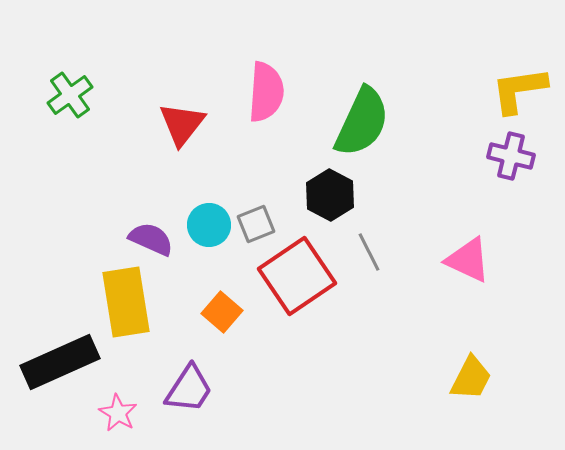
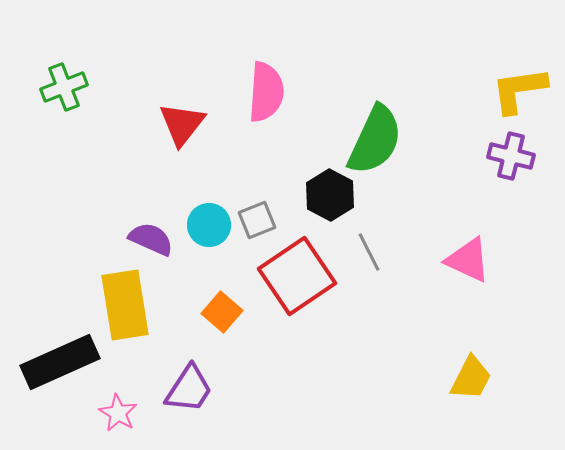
green cross: moved 6 px left, 8 px up; rotated 15 degrees clockwise
green semicircle: moved 13 px right, 18 px down
gray square: moved 1 px right, 4 px up
yellow rectangle: moved 1 px left, 3 px down
